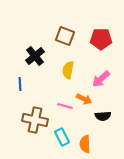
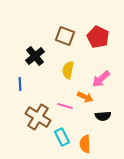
red pentagon: moved 3 px left, 2 px up; rotated 25 degrees clockwise
orange arrow: moved 1 px right, 2 px up
brown cross: moved 3 px right, 3 px up; rotated 20 degrees clockwise
